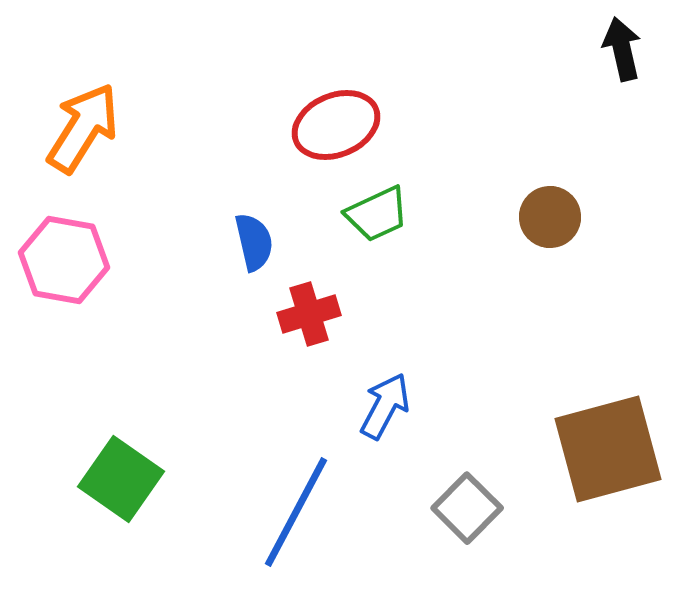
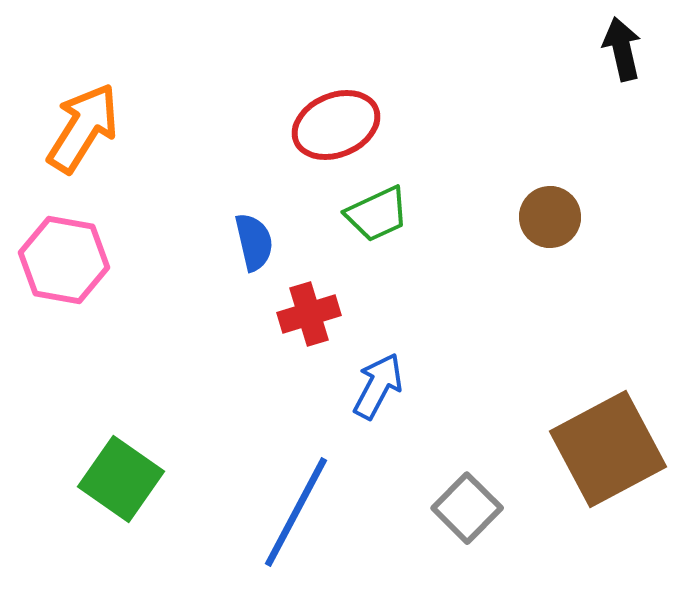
blue arrow: moved 7 px left, 20 px up
brown square: rotated 13 degrees counterclockwise
